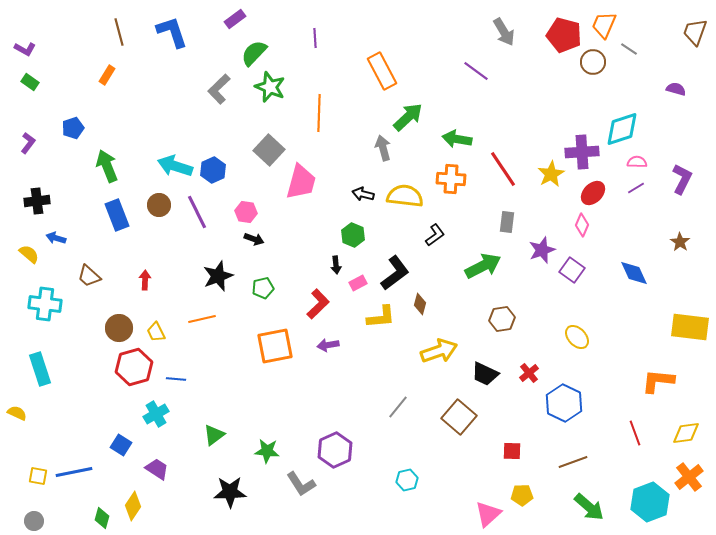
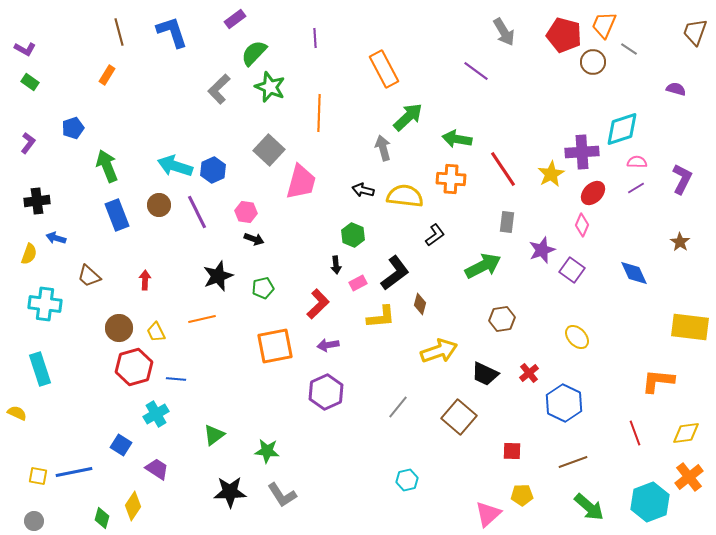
orange rectangle at (382, 71): moved 2 px right, 2 px up
black arrow at (363, 194): moved 4 px up
yellow semicircle at (29, 254): rotated 70 degrees clockwise
purple hexagon at (335, 450): moved 9 px left, 58 px up
gray L-shape at (301, 484): moved 19 px left, 11 px down
